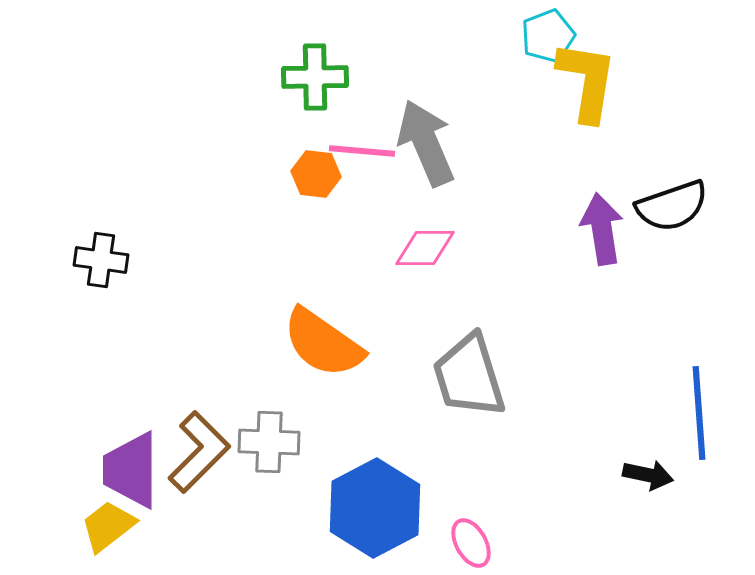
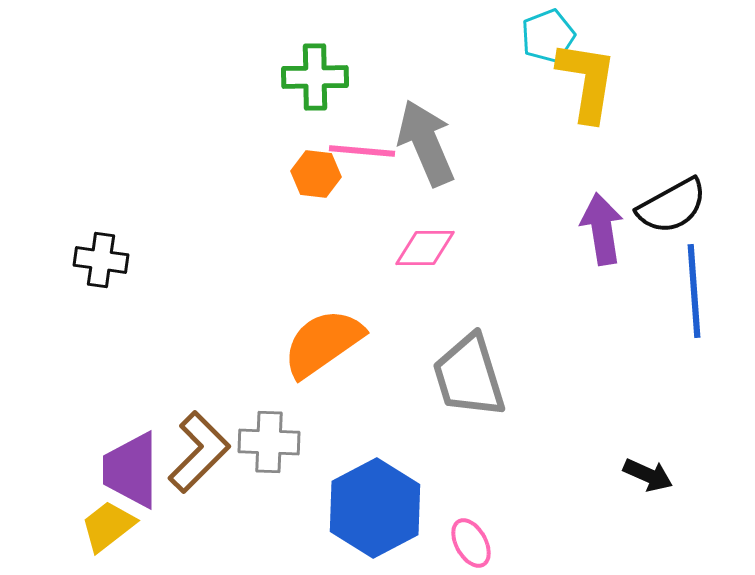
black semicircle: rotated 10 degrees counterclockwise
orange semicircle: rotated 110 degrees clockwise
blue line: moved 5 px left, 122 px up
black arrow: rotated 12 degrees clockwise
